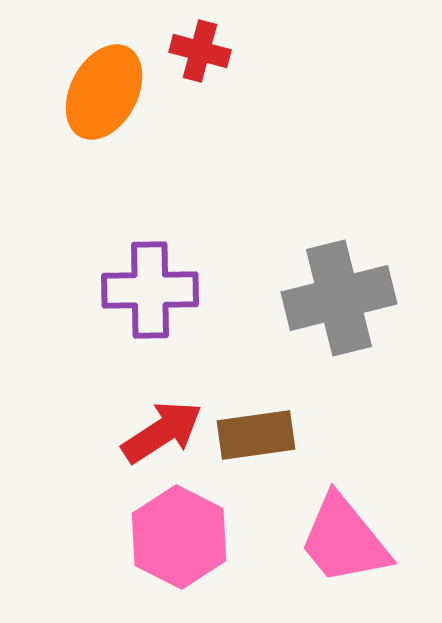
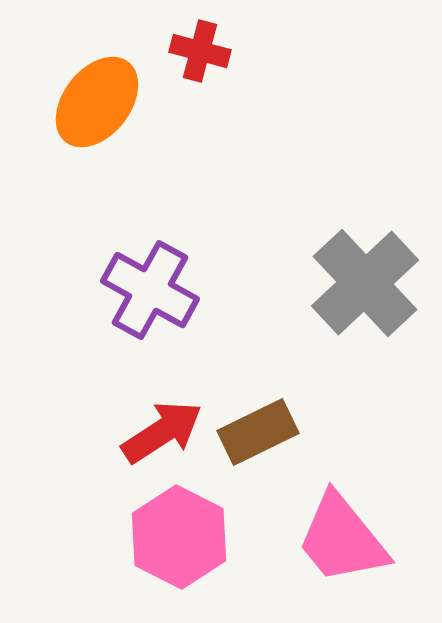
orange ellipse: moved 7 px left, 10 px down; rotated 10 degrees clockwise
purple cross: rotated 30 degrees clockwise
gray cross: moved 26 px right, 15 px up; rotated 29 degrees counterclockwise
brown rectangle: moved 2 px right, 3 px up; rotated 18 degrees counterclockwise
pink trapezoid: moved 2 px left, 1 px up
